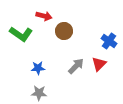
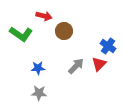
blue cross: moved 1 px left, 5 px down
